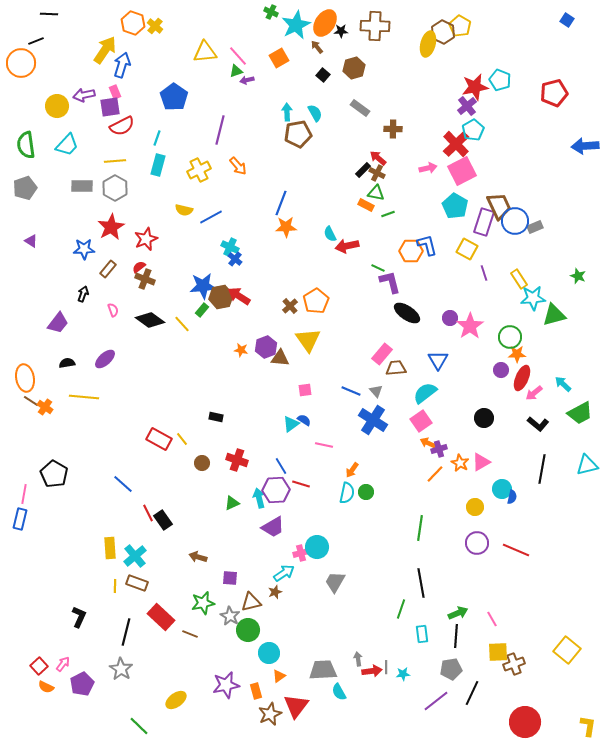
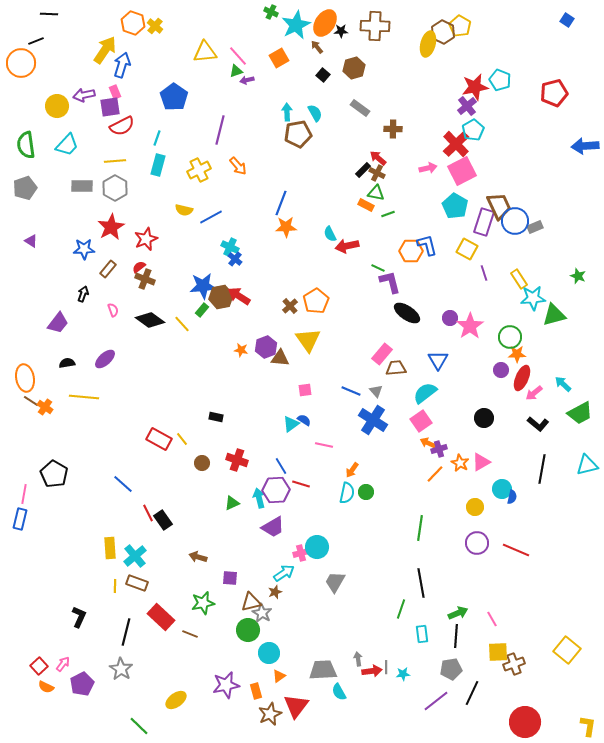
gray star at (230, 616): moved 32 px right, 3 px up
